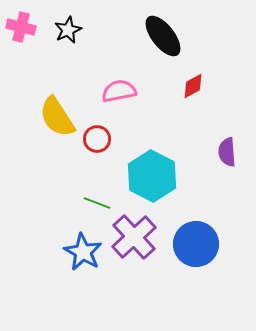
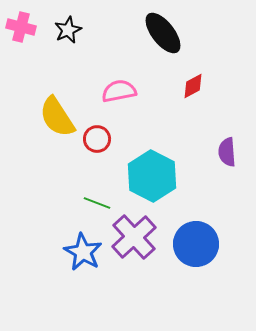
black ellipse: moved 3 px up
